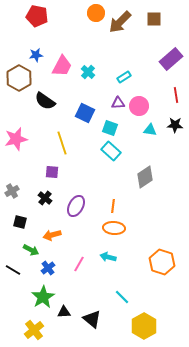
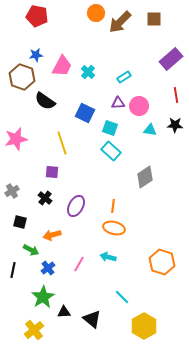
brown hexagon at (19, 78): moved 3 px right, 1 px up; rotated 10 degrees counterclockwise
orange ellipse at (114, 228): rotated 10 degrees clockwise
black line at (13, 270): rotated 70 degrees clockwise
